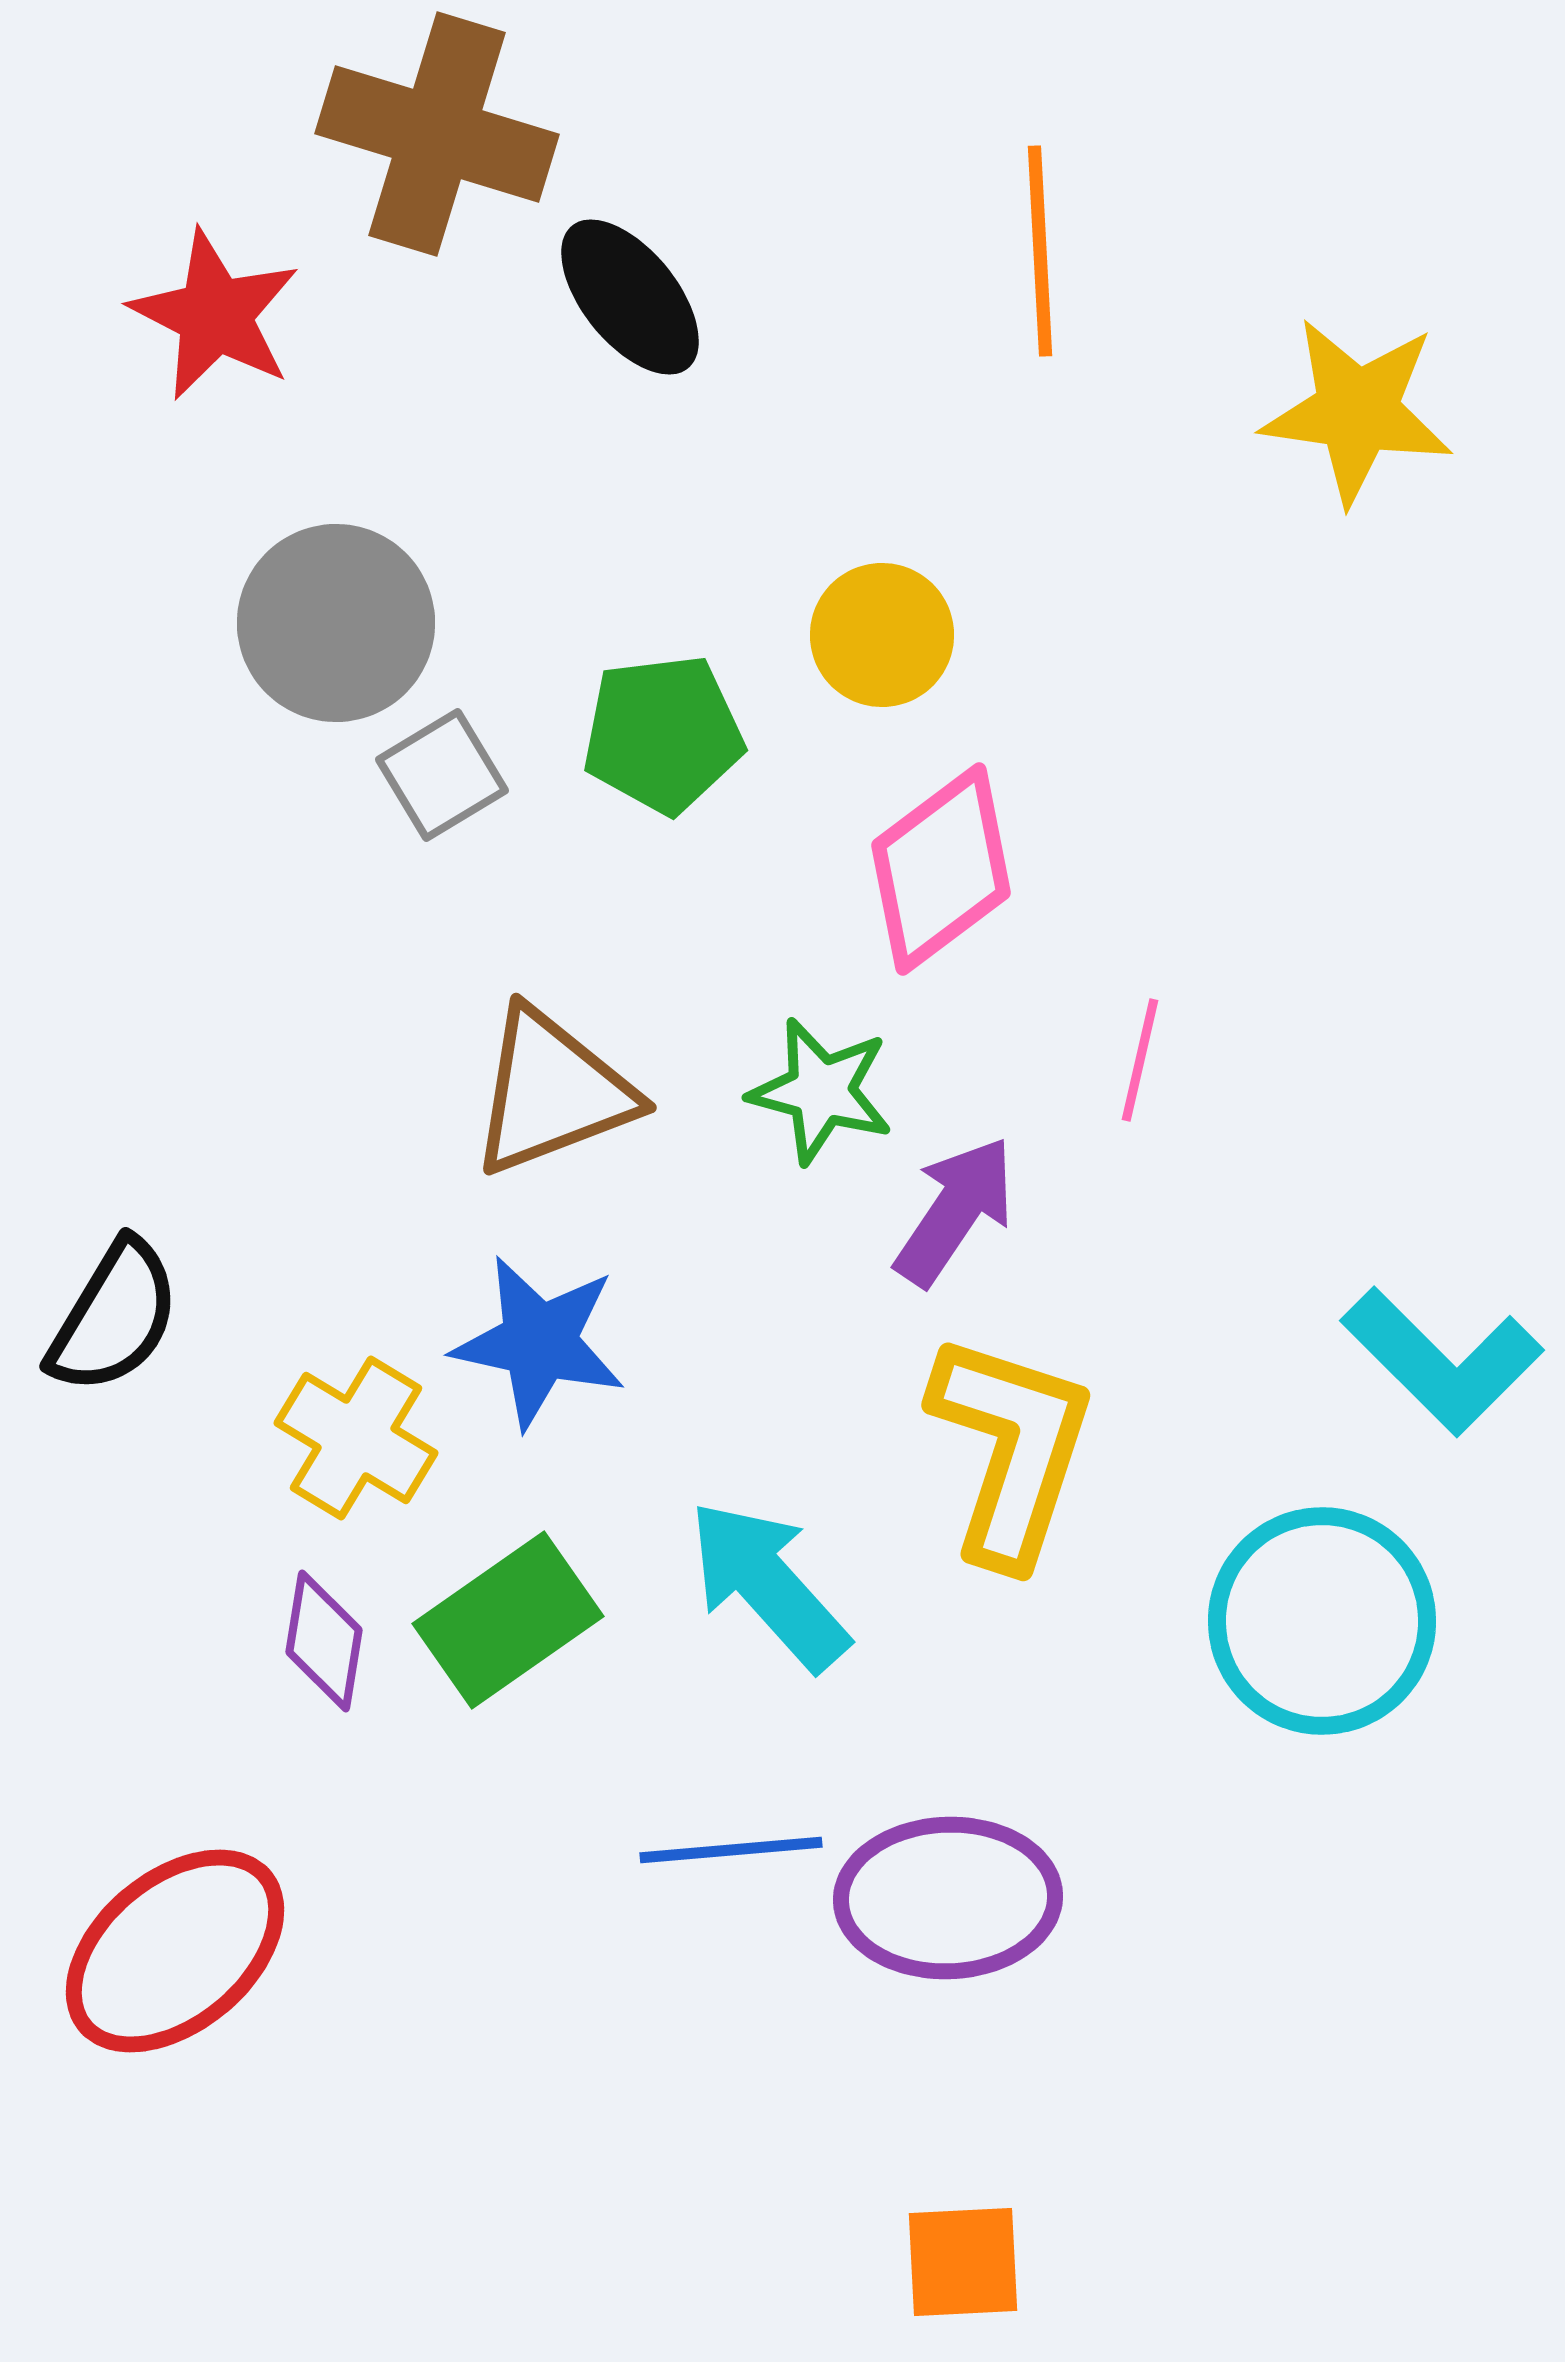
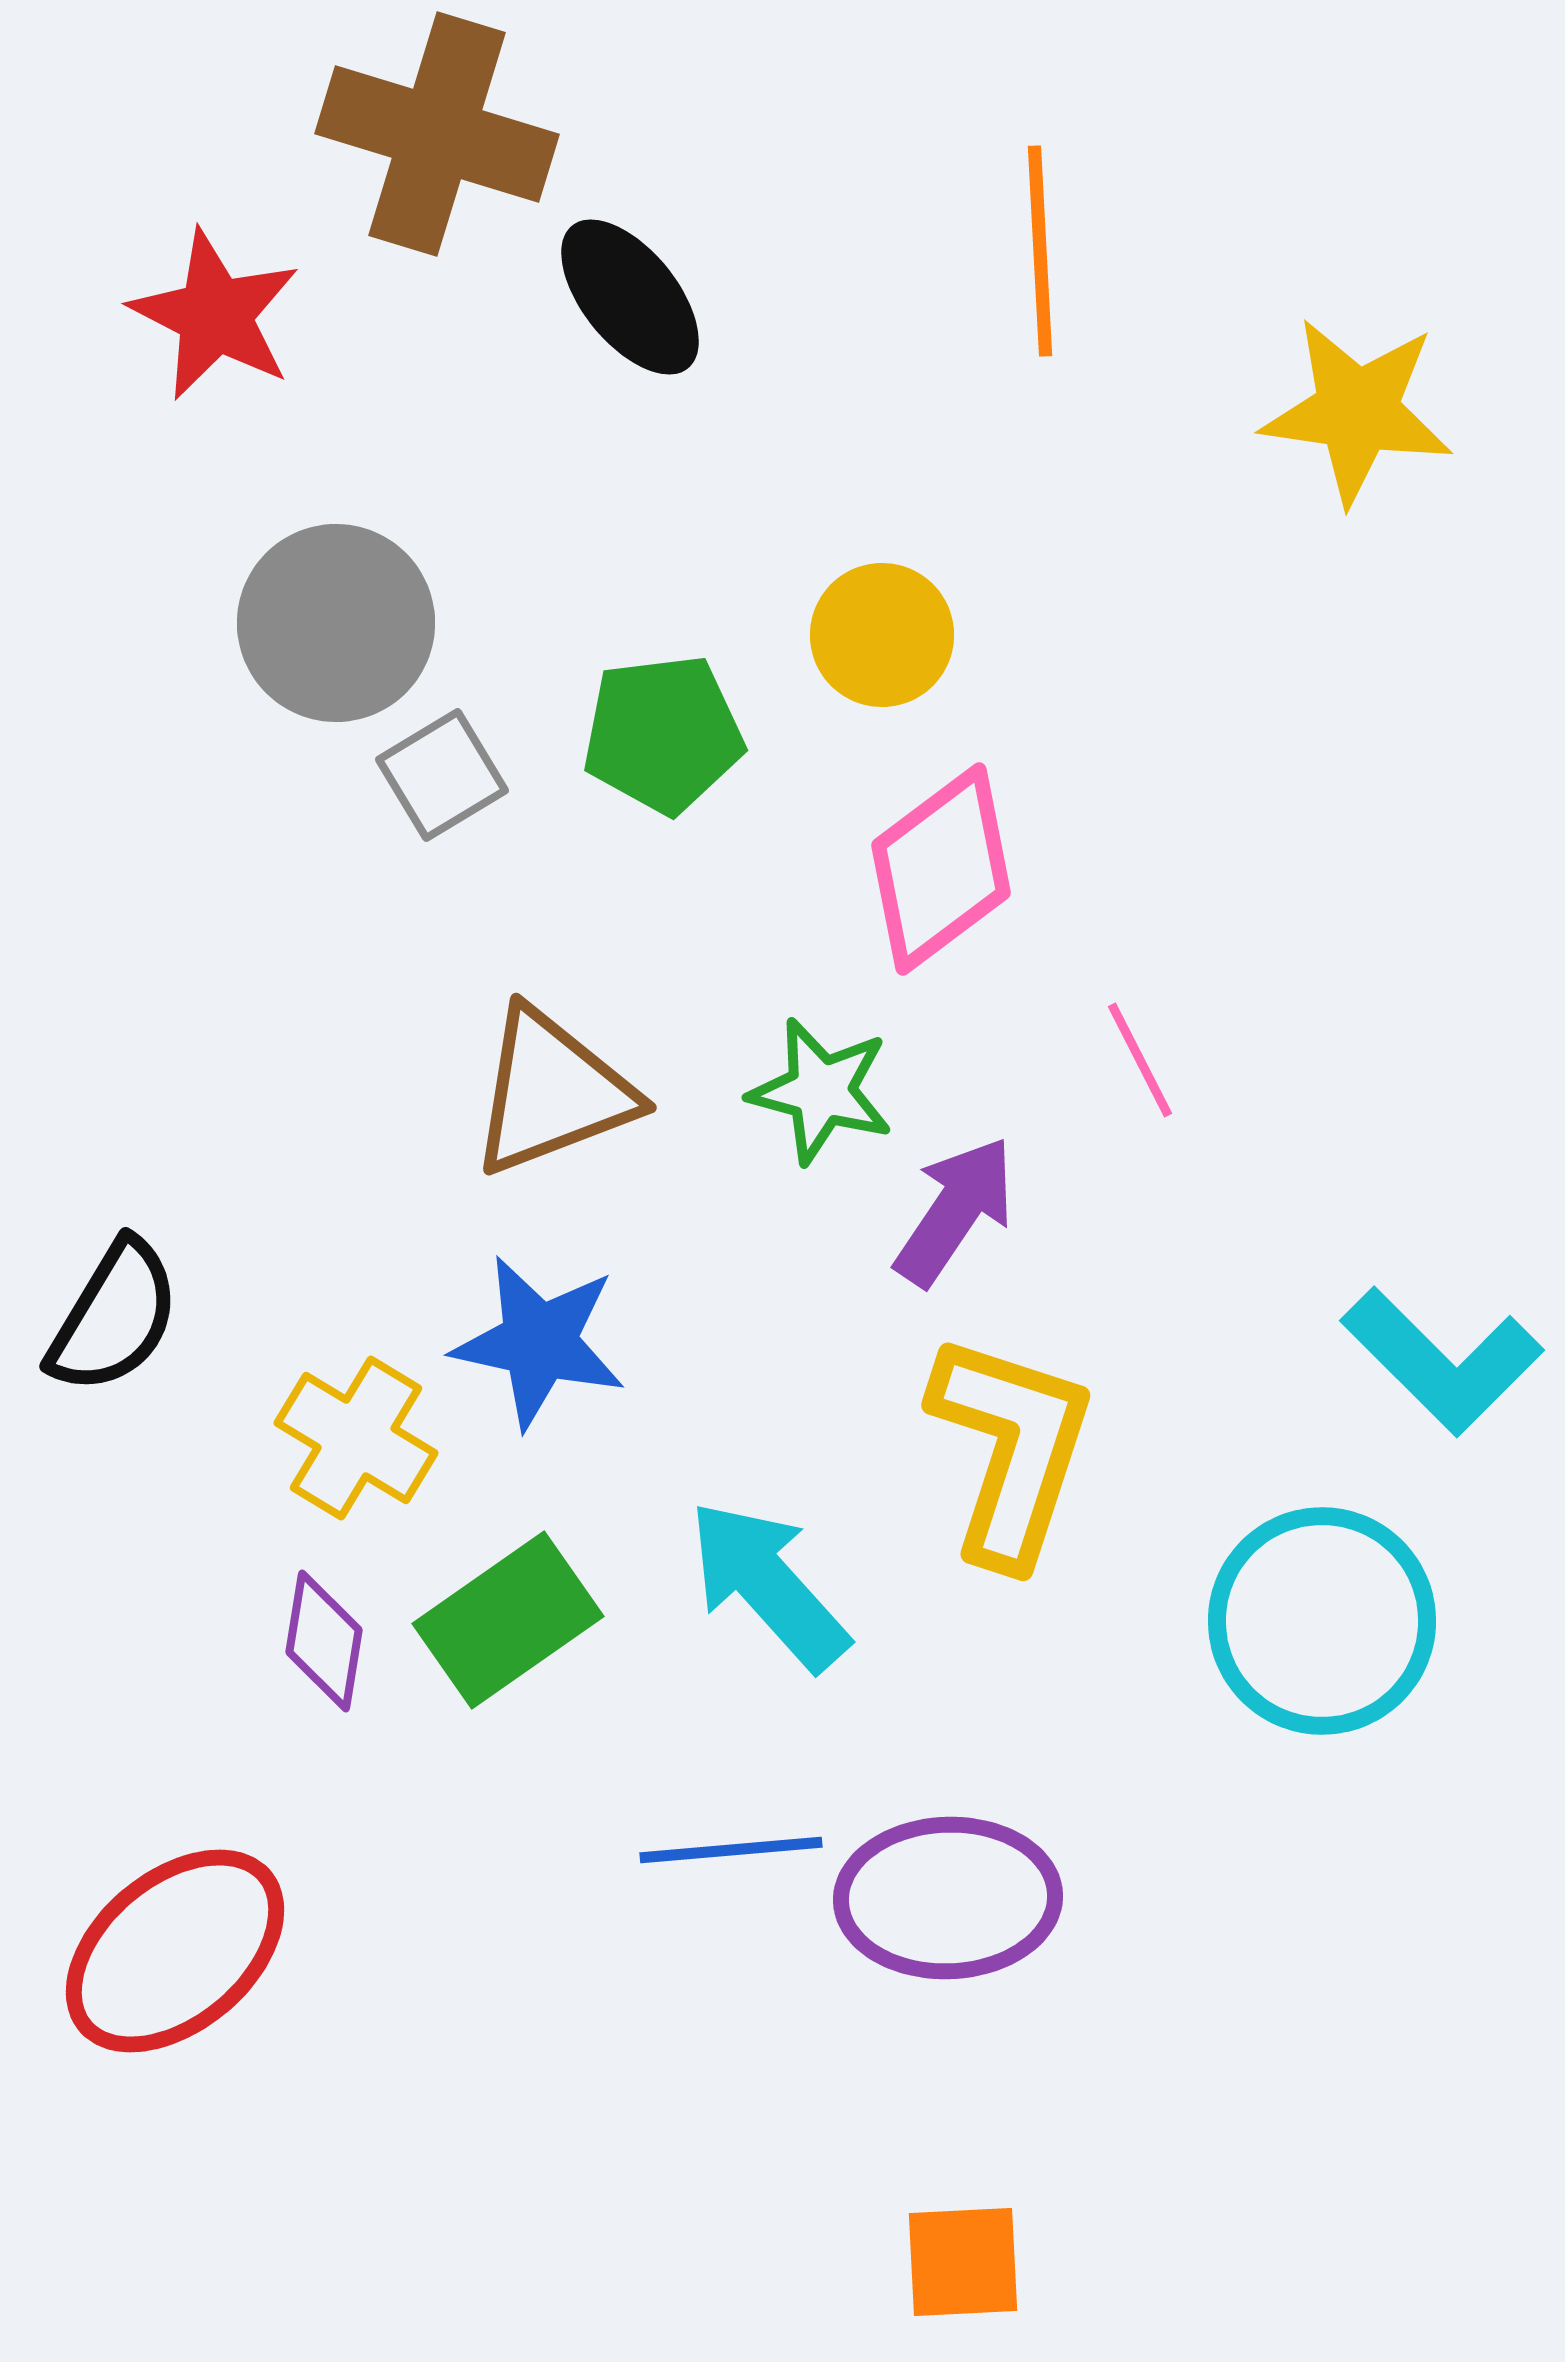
pink line: rotated 40 degrees counterclockwise
